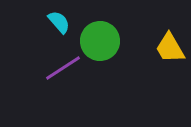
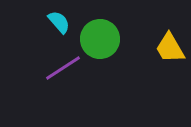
green circle: moved 2 px up
